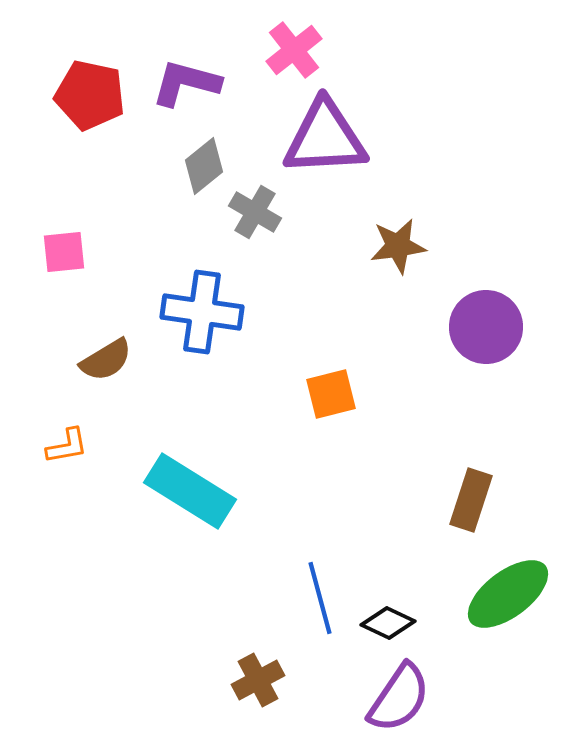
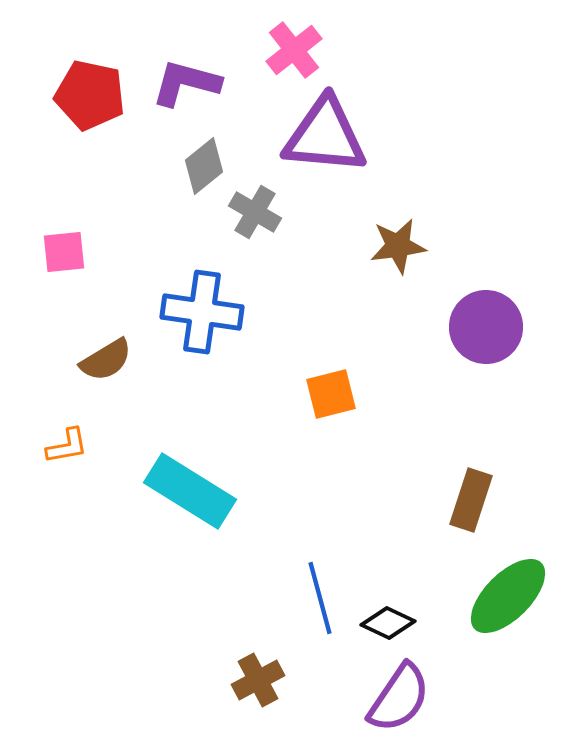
purple triangle: moved 2 px up; rotated 8 degrees clockwise
green ellipse: moved 2 px down; rotated 8 degrees counterclockwise
